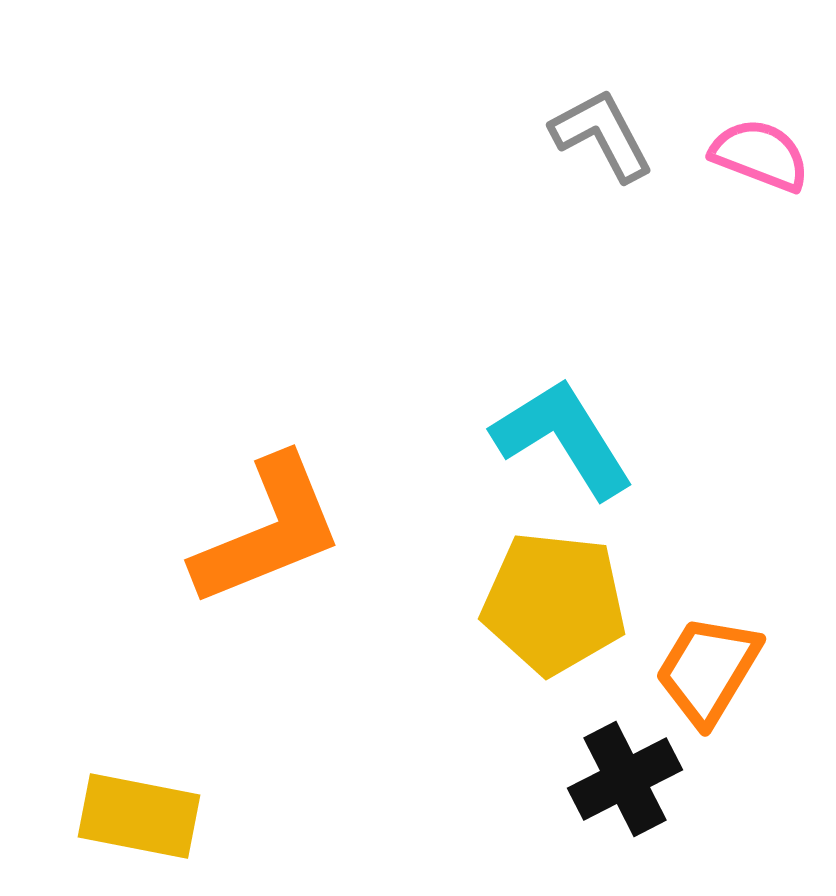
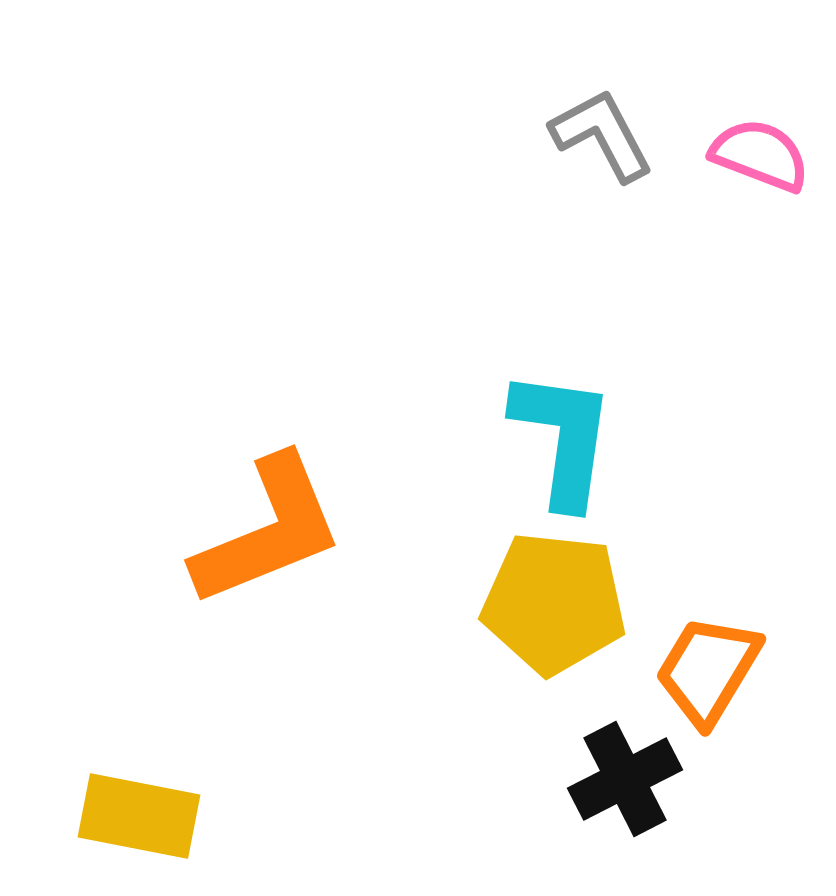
cyan L-shape: rotated 40 degrees clockwise
